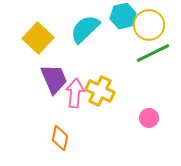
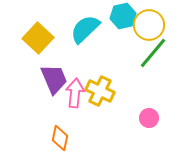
green line: rotated 24 degrees counterclockwise
